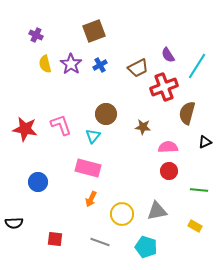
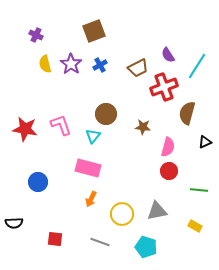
pink semicircle: rotated 108 degrees clockwise
